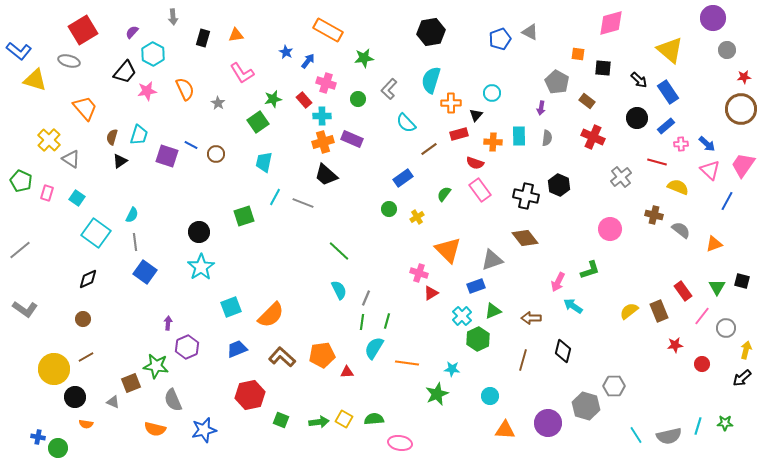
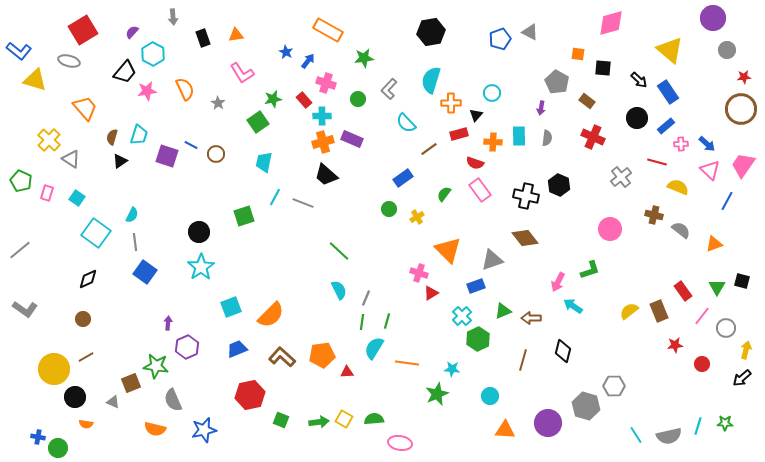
black rectangle at (203, 38): rotated 36 degrees counterclockwise
green triangle at (493, 311): moved 10 px right
